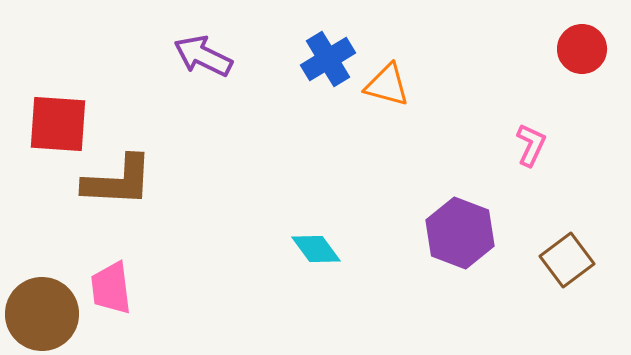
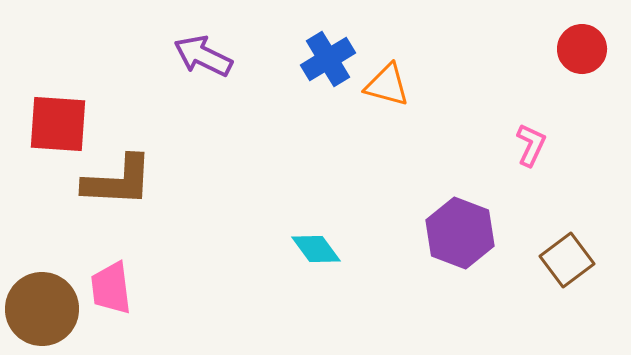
brown circle: moved 5 px up
